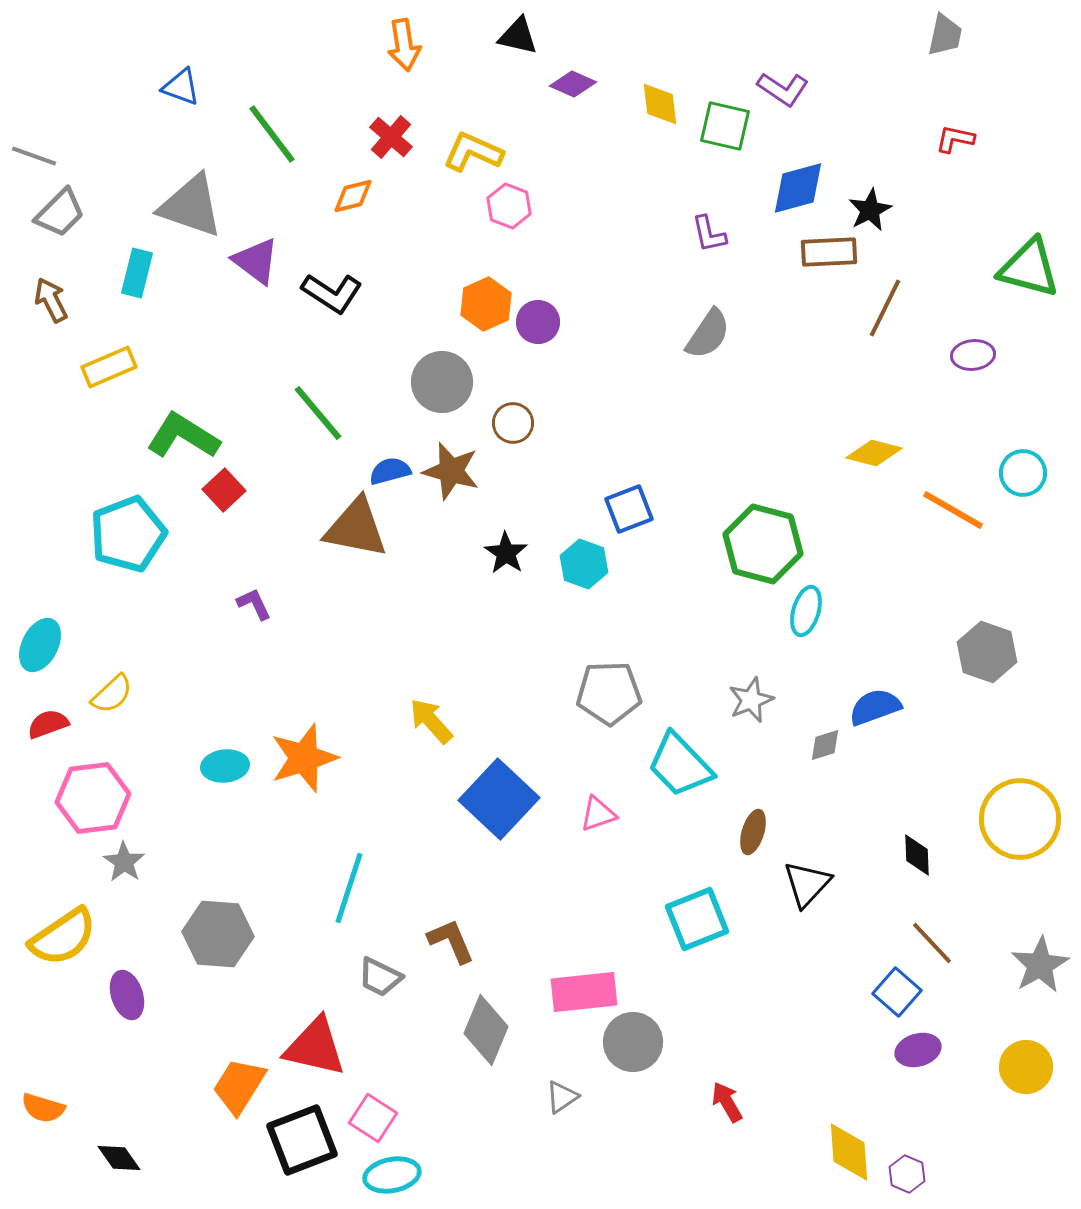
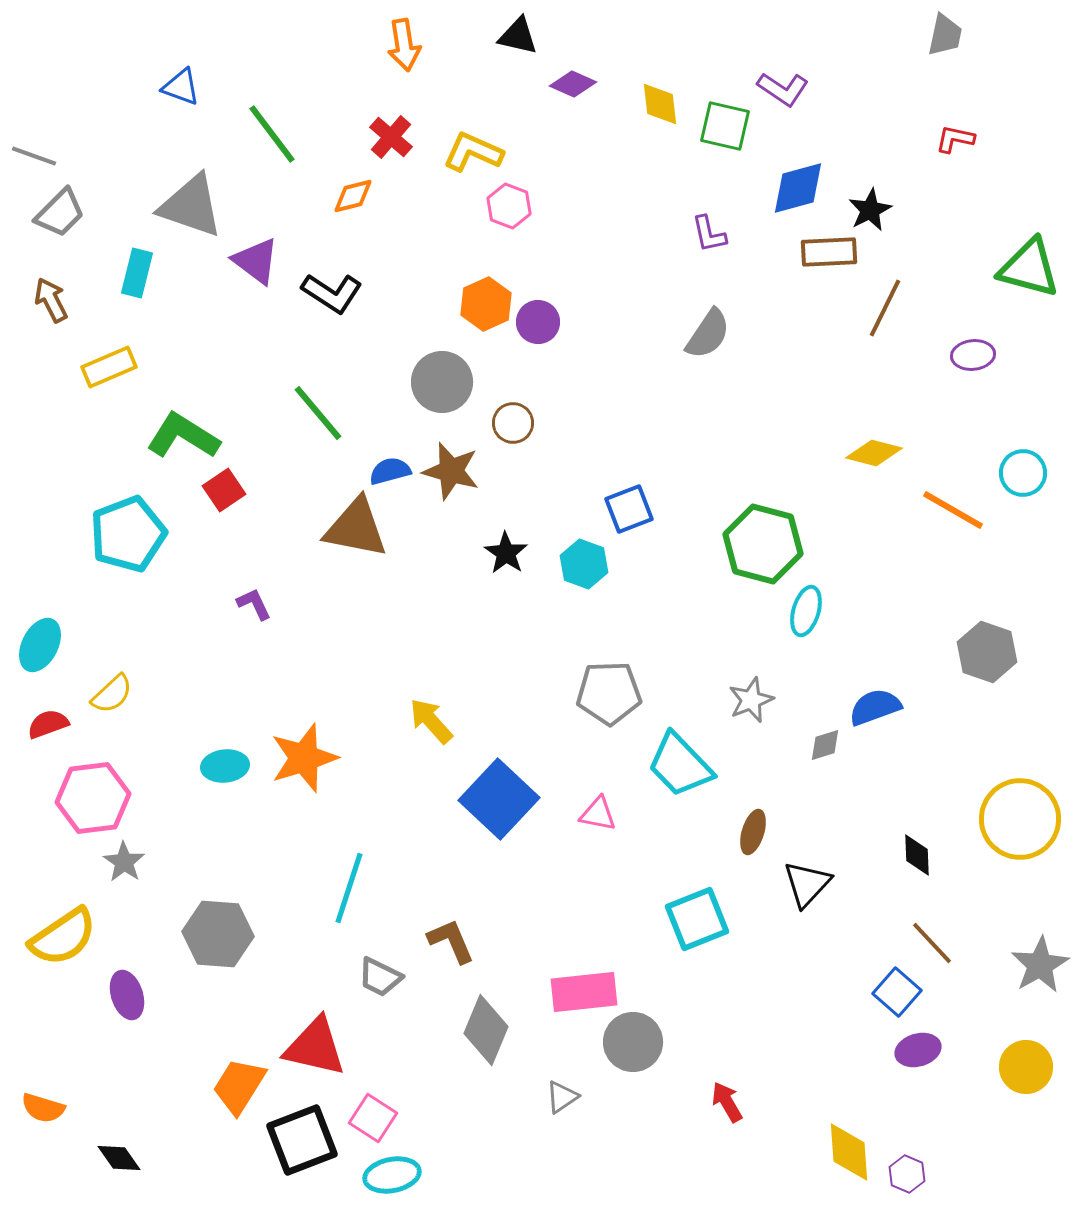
red square at (224, 490): rotated 9 degrees clockwise
pink triangle at (598, 814): rotated 30 degrees clockwise
